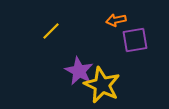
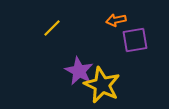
yellow line: moved 1 px right, 3 px up
